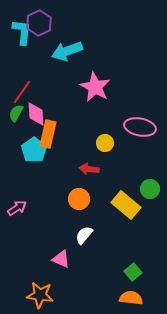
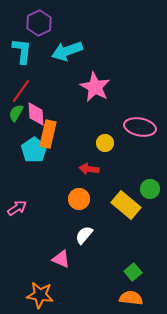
cyan L-shape: moved 19 px down
red line: moved 1 px left, 1 px up
